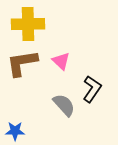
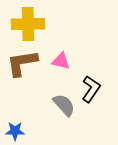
pink triangle: rotated 30 degrees counterclockwise
black L-shape: moved 1 px left
